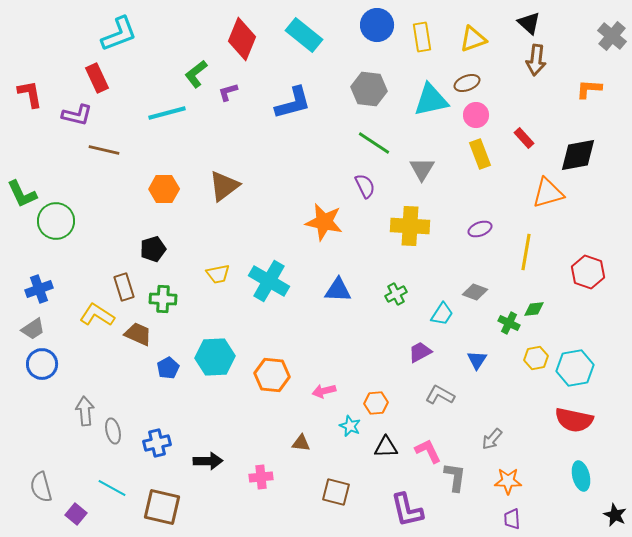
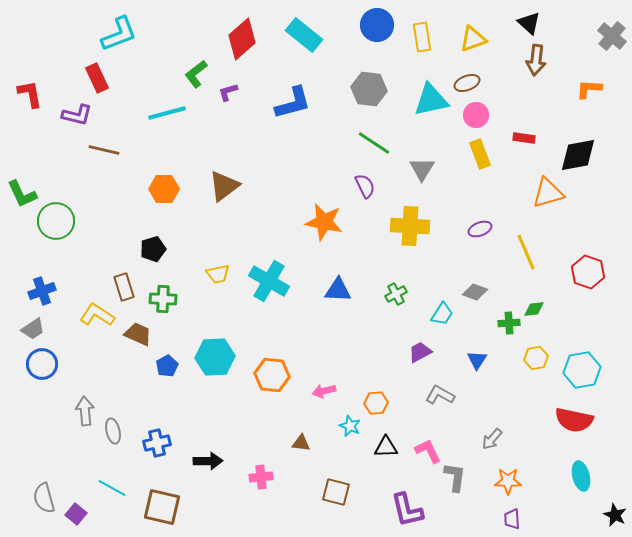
red diamond at (242, 39): rotated 27 degrees clockwise
red rectangle at (524, 138): rotated 40 degrees counterclockwise
yellow line at (526, 252): rotated 33 degrees counterclockwise
blue cross at (39, 289): moved 3 px right, 2 px down
green cross at (509, 323): rotated 30 degrees counterclockwise
blue pentagon at (168, 368): moved 1 px left, 2 px up
cyan hexagon at (575, 368): moved 7 px right, 2 px down
gray semicircle at (41, 487): moved 3 px right, 11 px down
